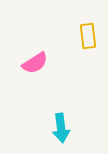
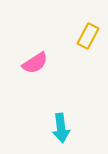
yellow rectangle: rotated 35 degrees clockwise
